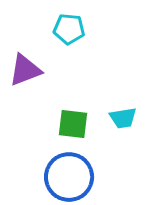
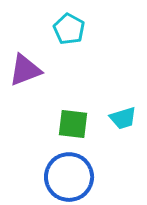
cyan pentagon: rotated 24 degrees clockwise
cyan trapezoid: rotated 8 degrees counterclockwise
